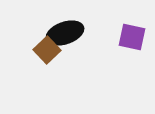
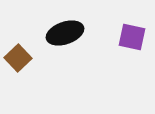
brown square: moved 29 px left, 8 px down
